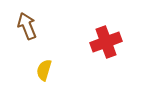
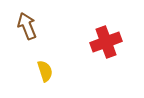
yellow semicircle: moved 1 px right, 1 px down; rotated 145 degrees clockwise
